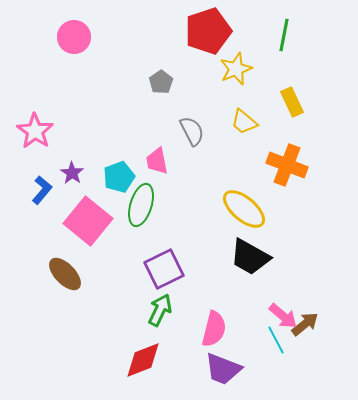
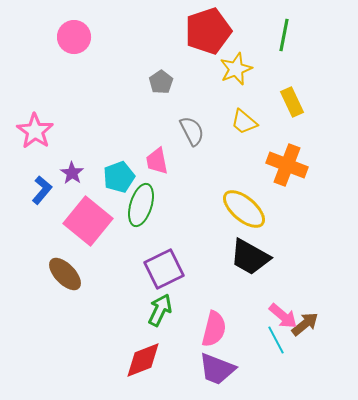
purple trapezoid: moved 6 px left
